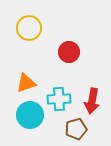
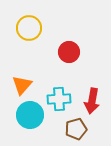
orange triangle: moved 4 px left, 2 px down; rotated 30 degrees counterclockwise
